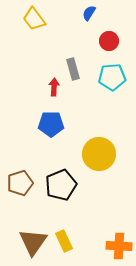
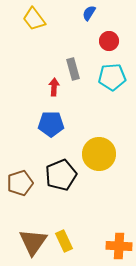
black pentagon: moved 10 px up
